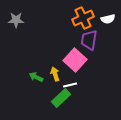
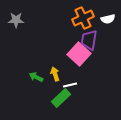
pink square: moved 4 px right, 6 px up
